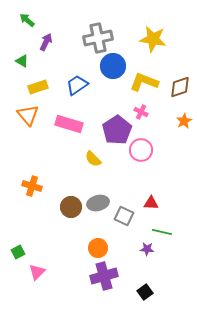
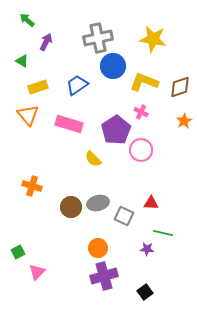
purple pentagon: moved 1 px left
green line: moved 1 px right, 1 px down
